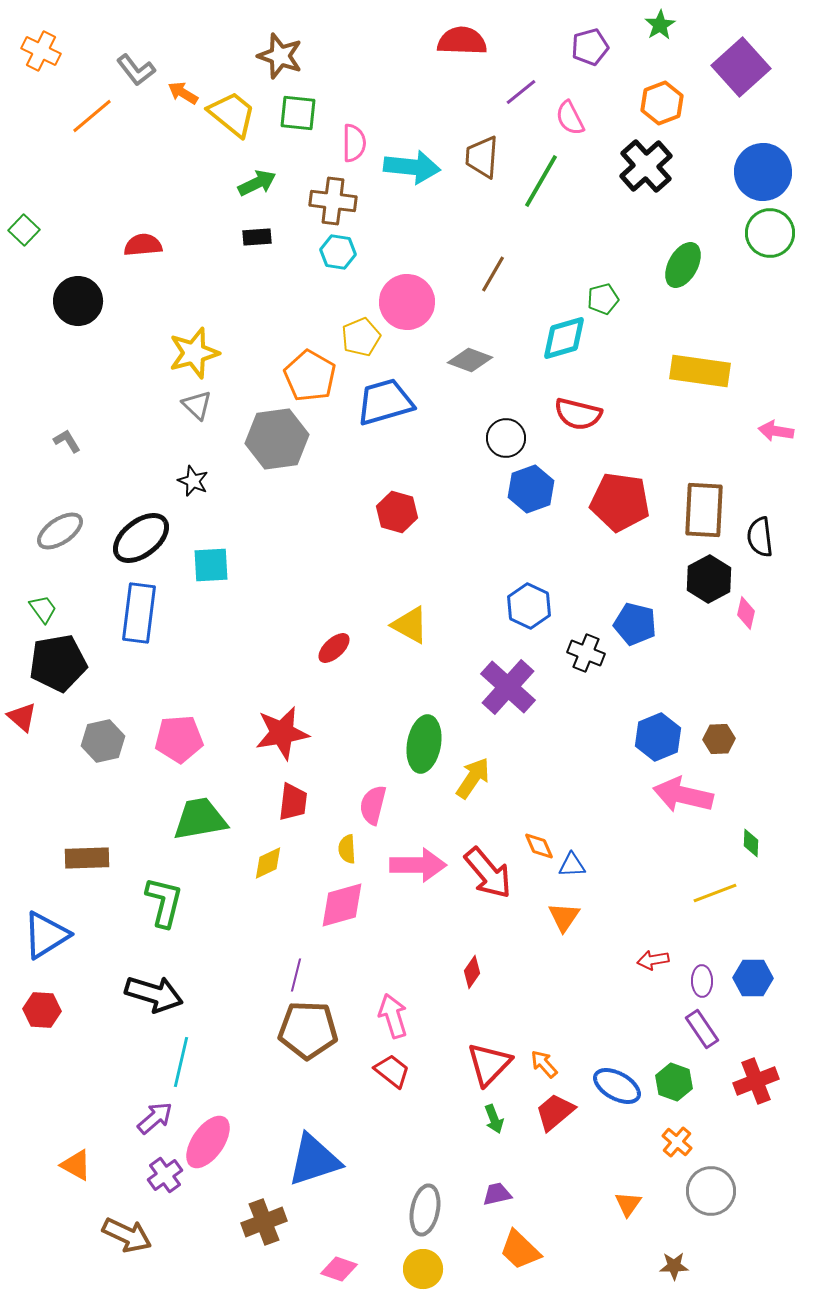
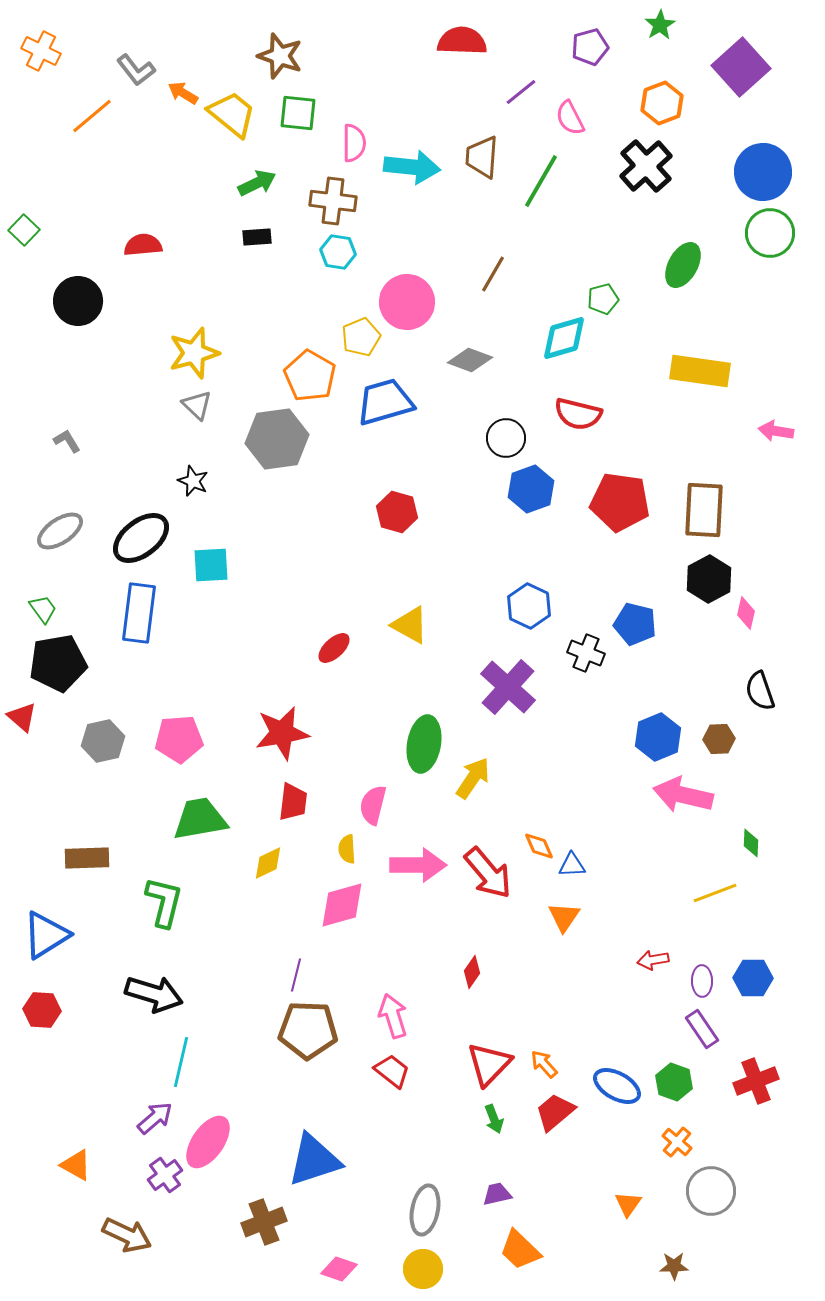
black semicircle at (760, 537): moved 154 px down; rotated 12 degrees counterclockwise
